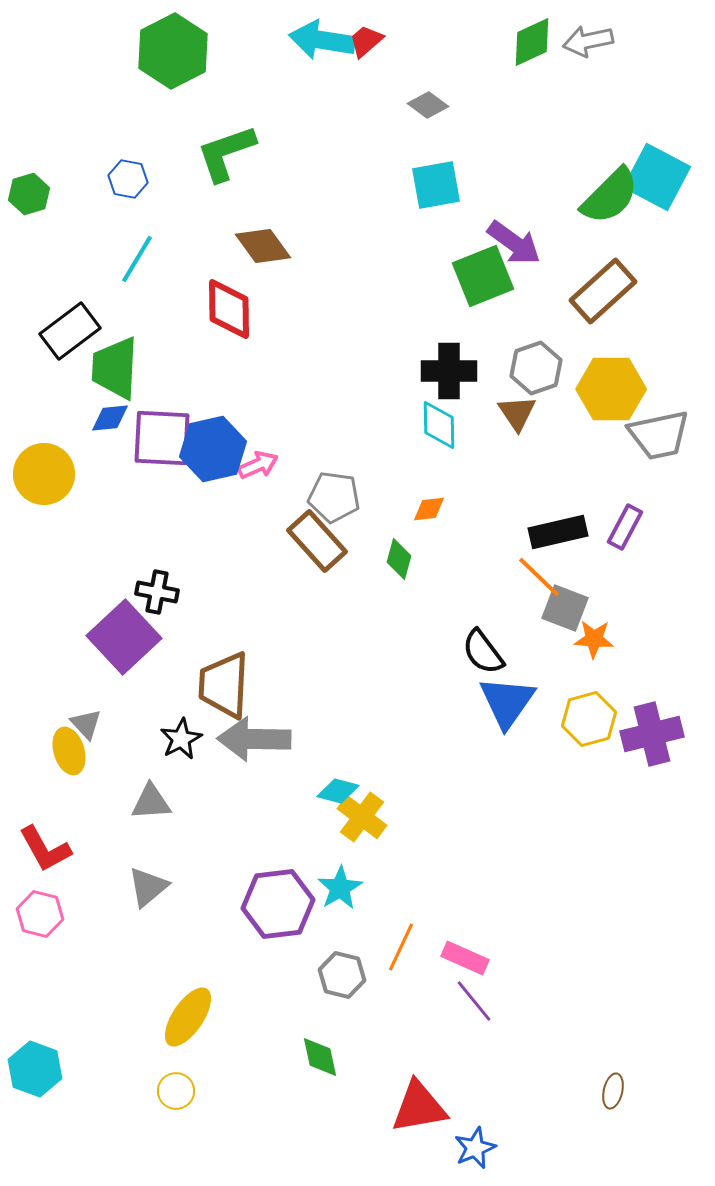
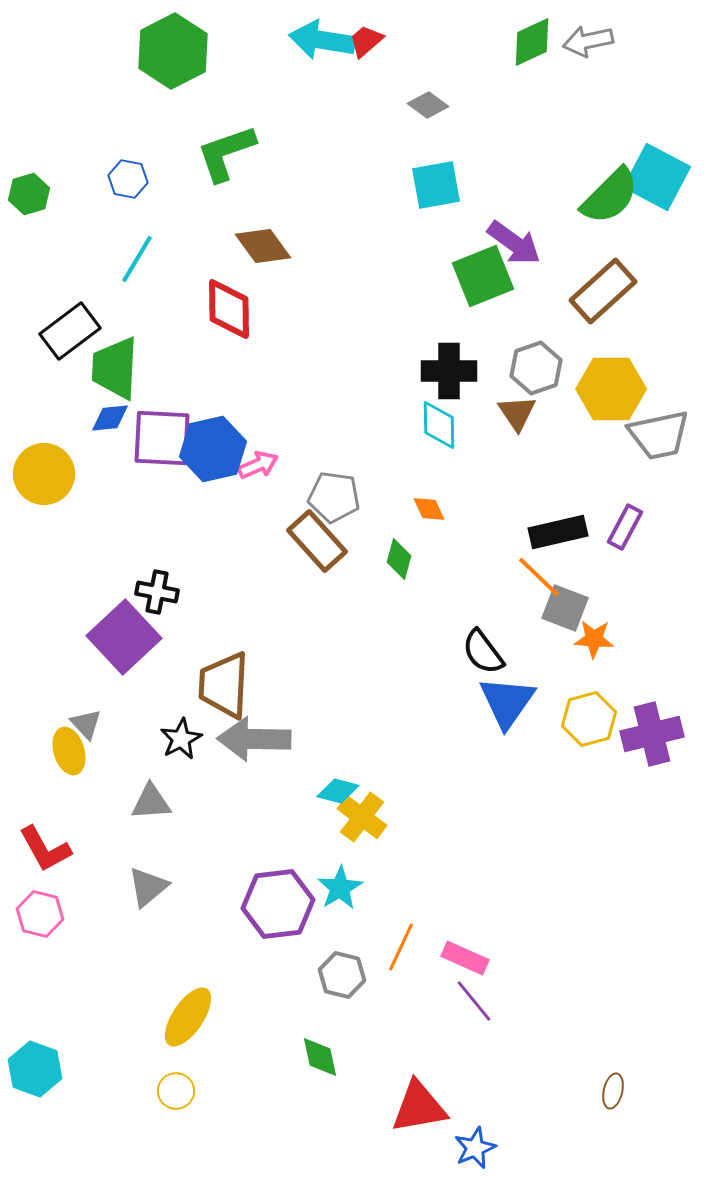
orange diamond at (429, 509): rotated 72 degrees clockwise
